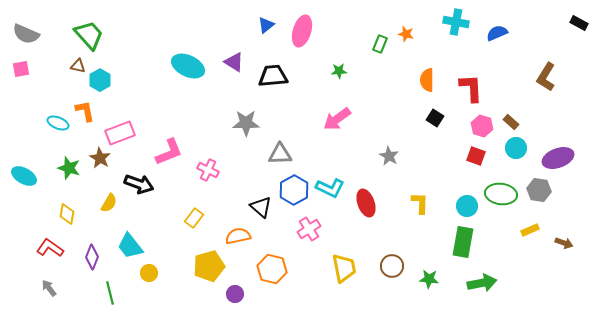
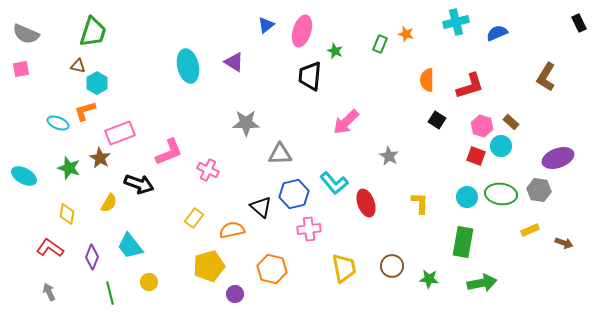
cyan cross at (456, 22): rotated 25 degrees counterclockwise
black rectangle at (579, 23): rotated 36 degrees clockwise
green trapezoid at (89, 35): moved 4 px right, 3 px up; rotated 60 degrees clockwise
cyan ellipse at (188, 66): rotated 52 degrees clockwise
green star at (339, 71): moved 4 px left, 20 px up; rotated 28 degrees clockwise
black trapezoid at (273, 76): moved 37 px right; rotated 80 degrees counterclockwise
cyan hexagon at (100, 80): moved 3 px left, 3 px down
red L-shape at (471, 88): moved 1 px left, 2 px up; rotated 76 degrees clockwise
orange L-shape at (85, 111): rotated 95 degrees counterclockwise
black square at (435, 118): moved 2 px right, 2 px down
pink arrow at (337, 119): moved 9 px right, 3 px down; rotated 8 degrees counterclockwise
cyan circle at (516, 148): moved 15 px left, 2 px up
cyan L-shape at (330, 188): moved 4 px right, 5 px up; rotated 24 degrees clockwise
blue hexagon at (294, 190): moved 4 px down; rotated 16 degrees clockwise
cyan circle at (467, 206): moved 9 px up
pink cross at (309, 229): rotated 25 degrees clockwise
orange semicircle at (238, 236): moved 6 px left, 6 px up
yellow circle at (149, 273): moved 9 px down
gray arrow at (49, 288): moved 4 px down; rotated 12 degrees clockwise
